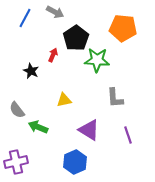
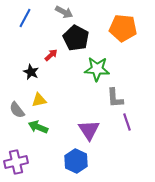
gray arrow: moved 9 px right
black pentagon: rotated 10 degrees counterclockwise
red arrow: moved 2 px left; rotated 24 degrees clockwise
green star: moved 9 px down
black star: moved 1 px down
yellow triangle: moved 25 px left
purple triangle: rotated 25 degrees clockwise
purple line: moved 1 px left, 13 px up
blue hexagon: moved 1 px right, 1 px up; rotated 10 degrees counterclockwise
